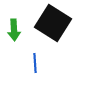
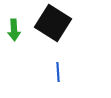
blue line: moved 23 px right, 9 px down
